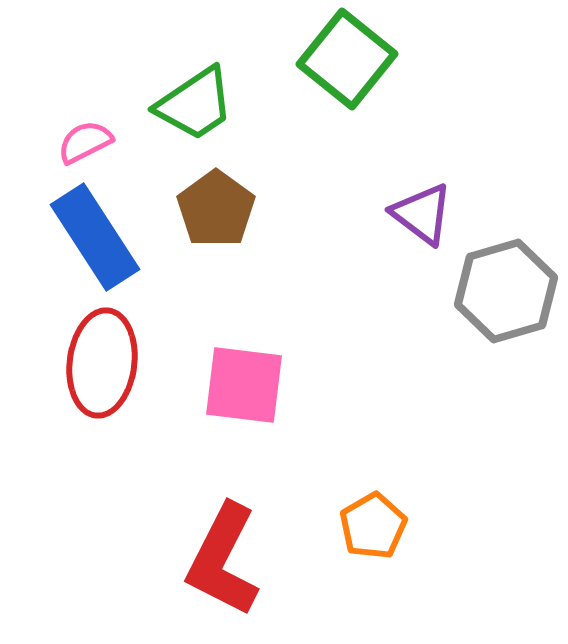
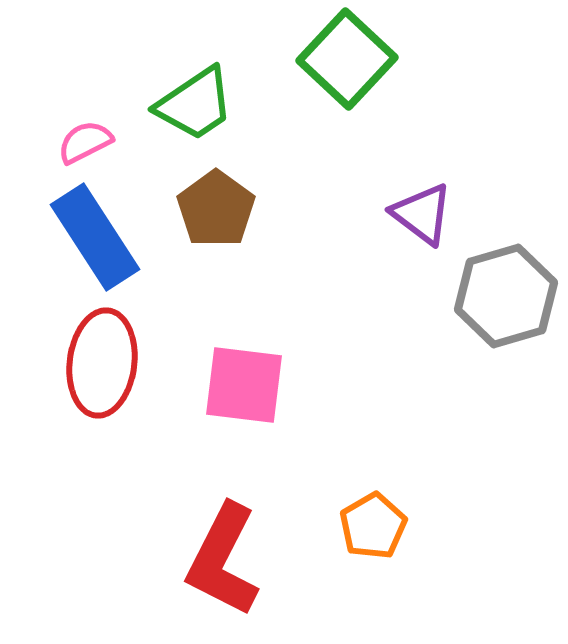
green square: rotated 4 degrees clockwise
gray hexagon: moved 5 px down
